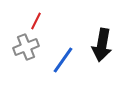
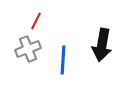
gray cross: moved 2 px right, 2 px down
blue line: rotated 32 degrees counterclockwise
